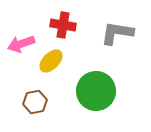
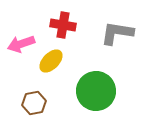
brown hexagon: moved 1 px left, 1 px down
